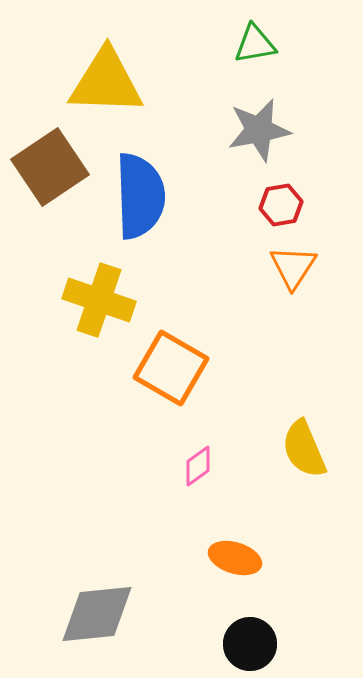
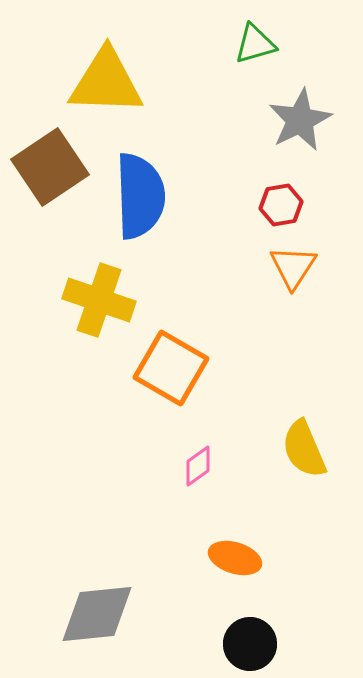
green triangle: rotated 6 degrees counterclockwise
gray star: moved 41 px right, 10 px up; rotated 16 degrees counterclockwise
